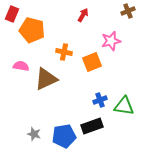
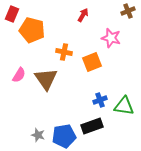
pink star: moved 3 px up; rotated 30 degrees clockwise
pink semicircle: moved 2 px left, 9 px down; rotated 112 degrees clockwise
brown triangle: rotated 40 degrees counterclockwise
gray star: moved 4 px right, 1 px down
